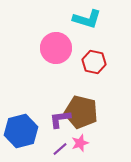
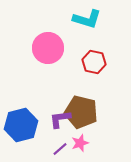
pink circle: moved 8 px left
blue hexagon: moved 6 px up
